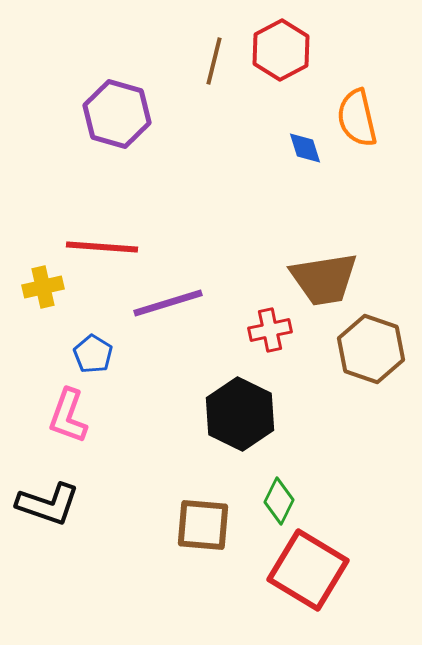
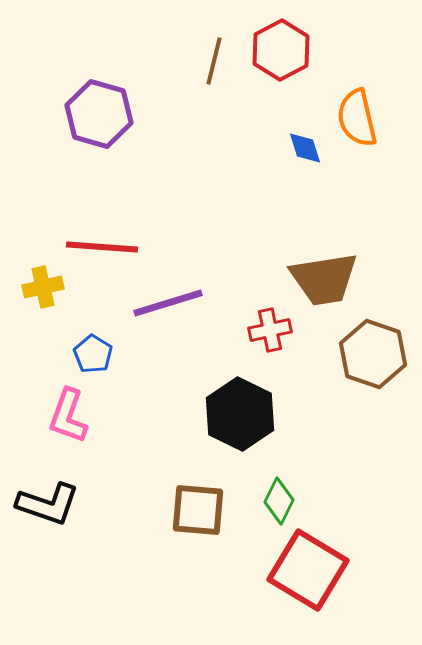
purple hexagon: moved 18 px left
brown hexagon: moved 2 px right, 5 px down
brown square: moved 5 px left, 15 px up
